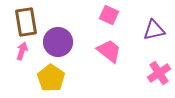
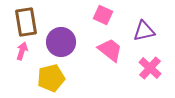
pink square: moved 6 px left
purple triangle: moved 10 px left, 1 px down
purple circle: moved 3 px right
pink trapezoid: moved 1 px right, 1 px up
pink cross: moved 9 px left, 5 px up; rotated 15 degrees counterclockwise
yellow pentagon: rotated 24 degrees clockwise
